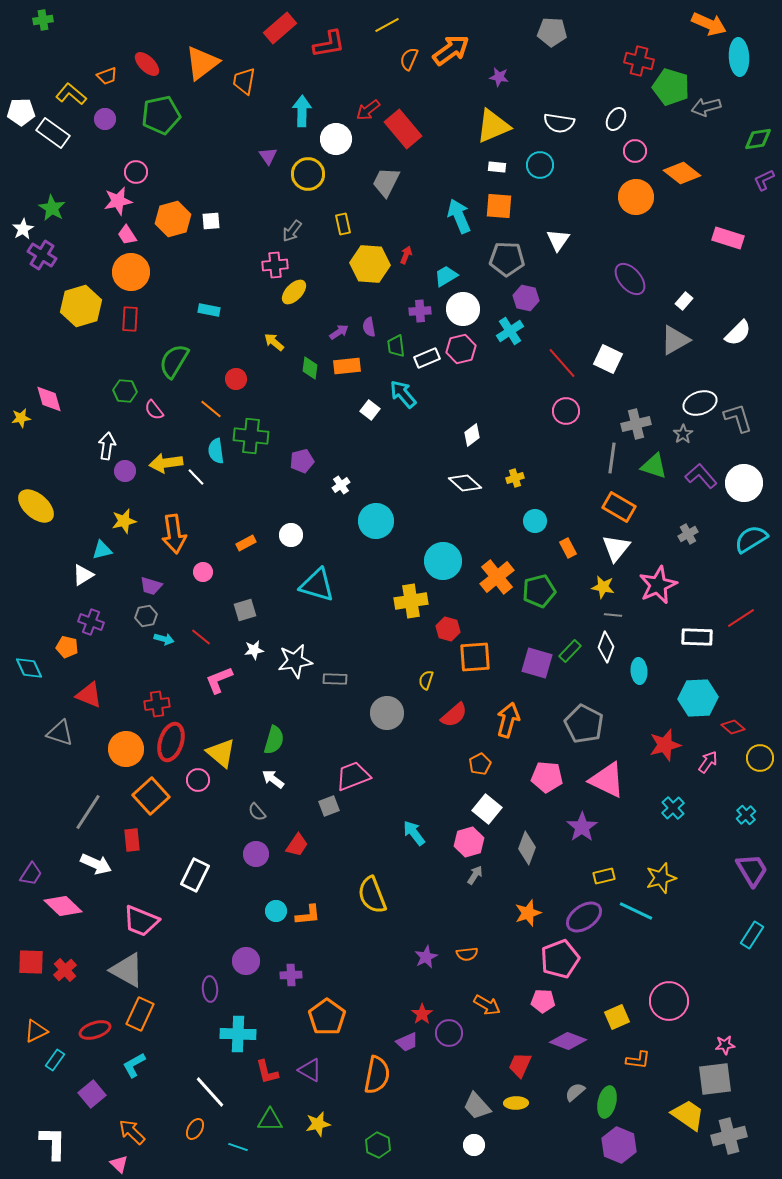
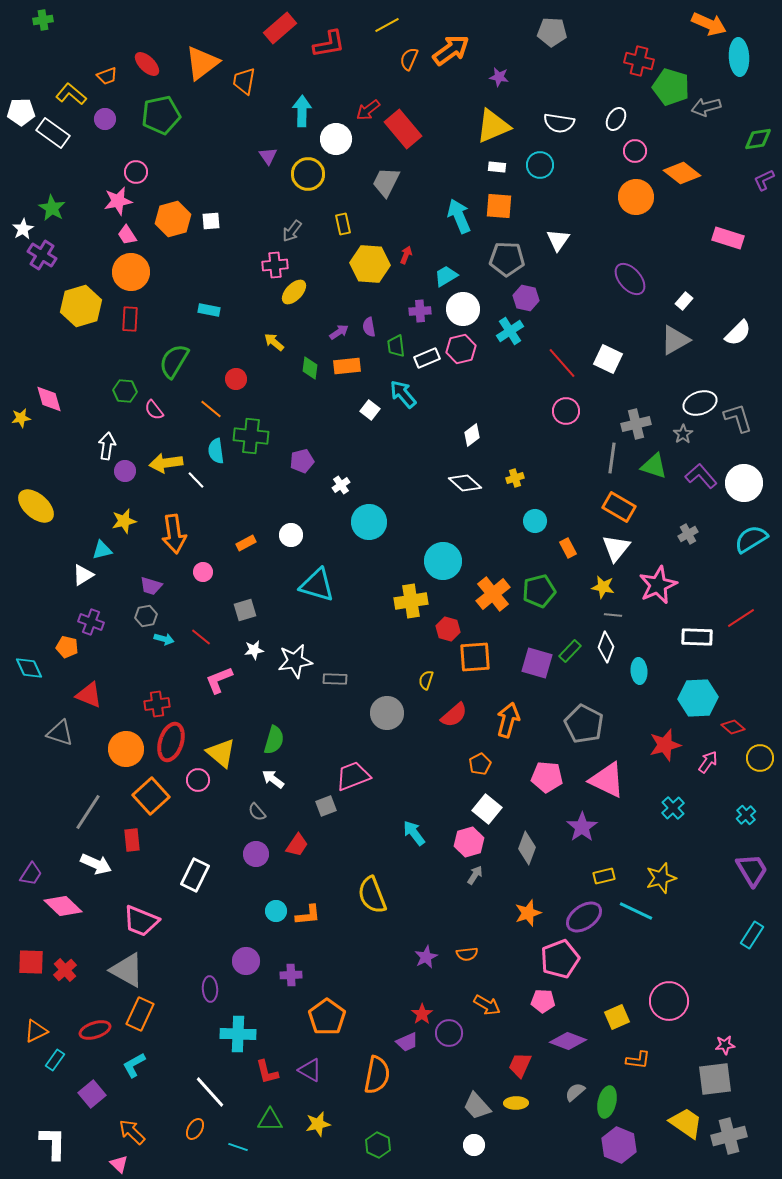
white line at (196, 477): moved 3 px down
cyan circle at (376, 521): moved 7 px left, 1 px down
orange cross at (497, 577): moved 4 px left, 17 px down
gray square at (329, 806): moved 3 px left
yellow trapezoid at (688, 1115): moved 2 px left, 8 px down
